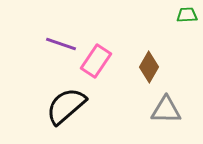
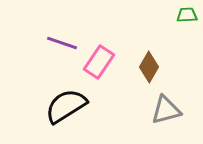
purple line: moved 1 px right, 1 px up
pink rectangle: moved 3 px right, 1 px down
black semicircle: rotated 9 degrees clockwise
gray triangle: rotated 16 degrees counterclockwise
